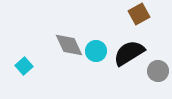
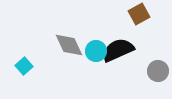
black semicircle: moved 11 px left, 3 px up; rotated 8 degrees clockwise
